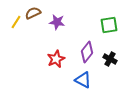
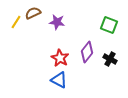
green square: rotated 30 degrees clockwise
red star: moved 4 px right, 1 px up; rotated 18 degrees counterclockwise
blue triangle: moved 24 px left
